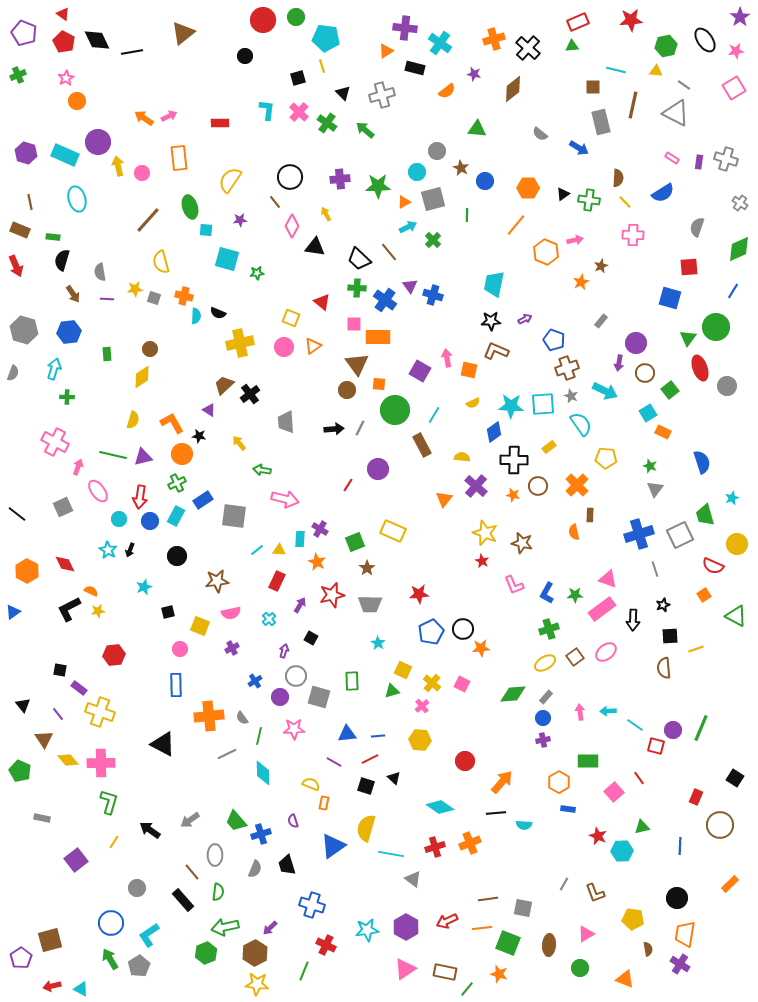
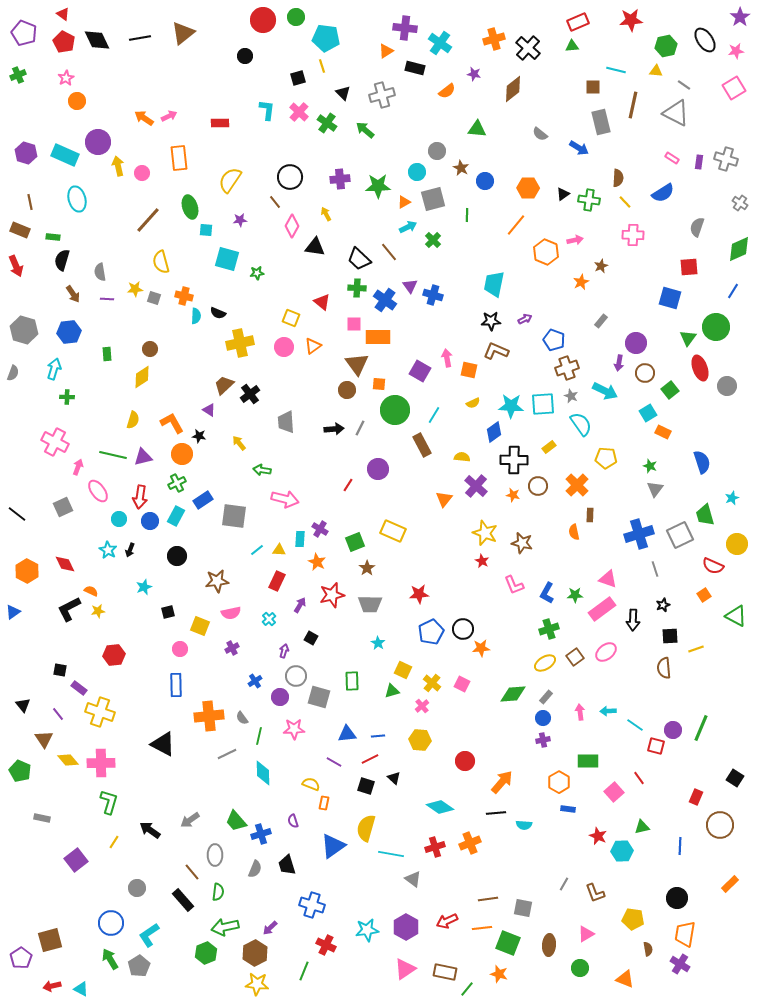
black line at (132, 52): moved 8 px right, 14 px up
